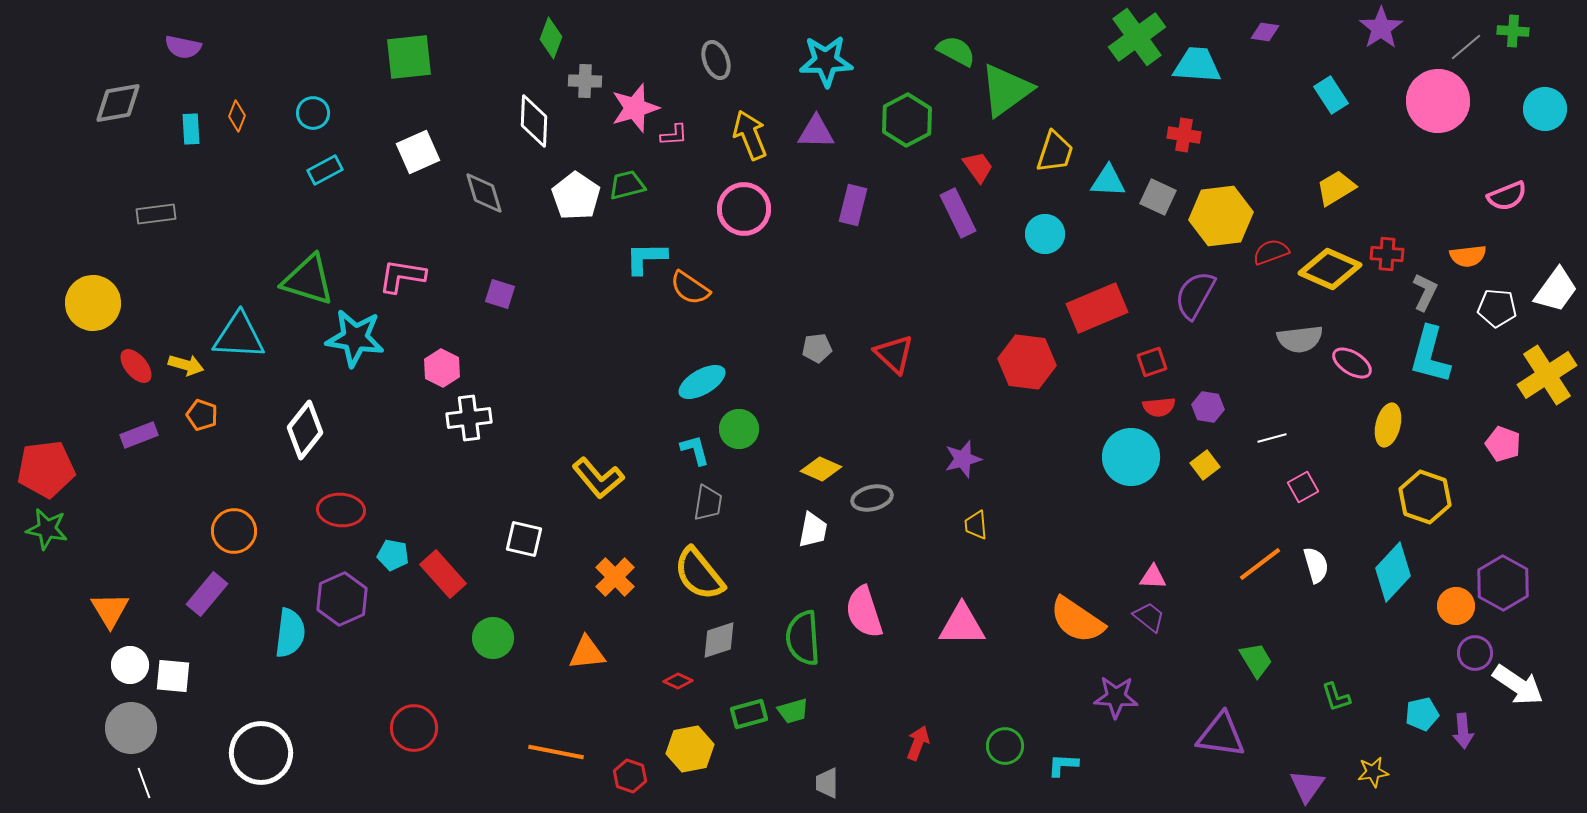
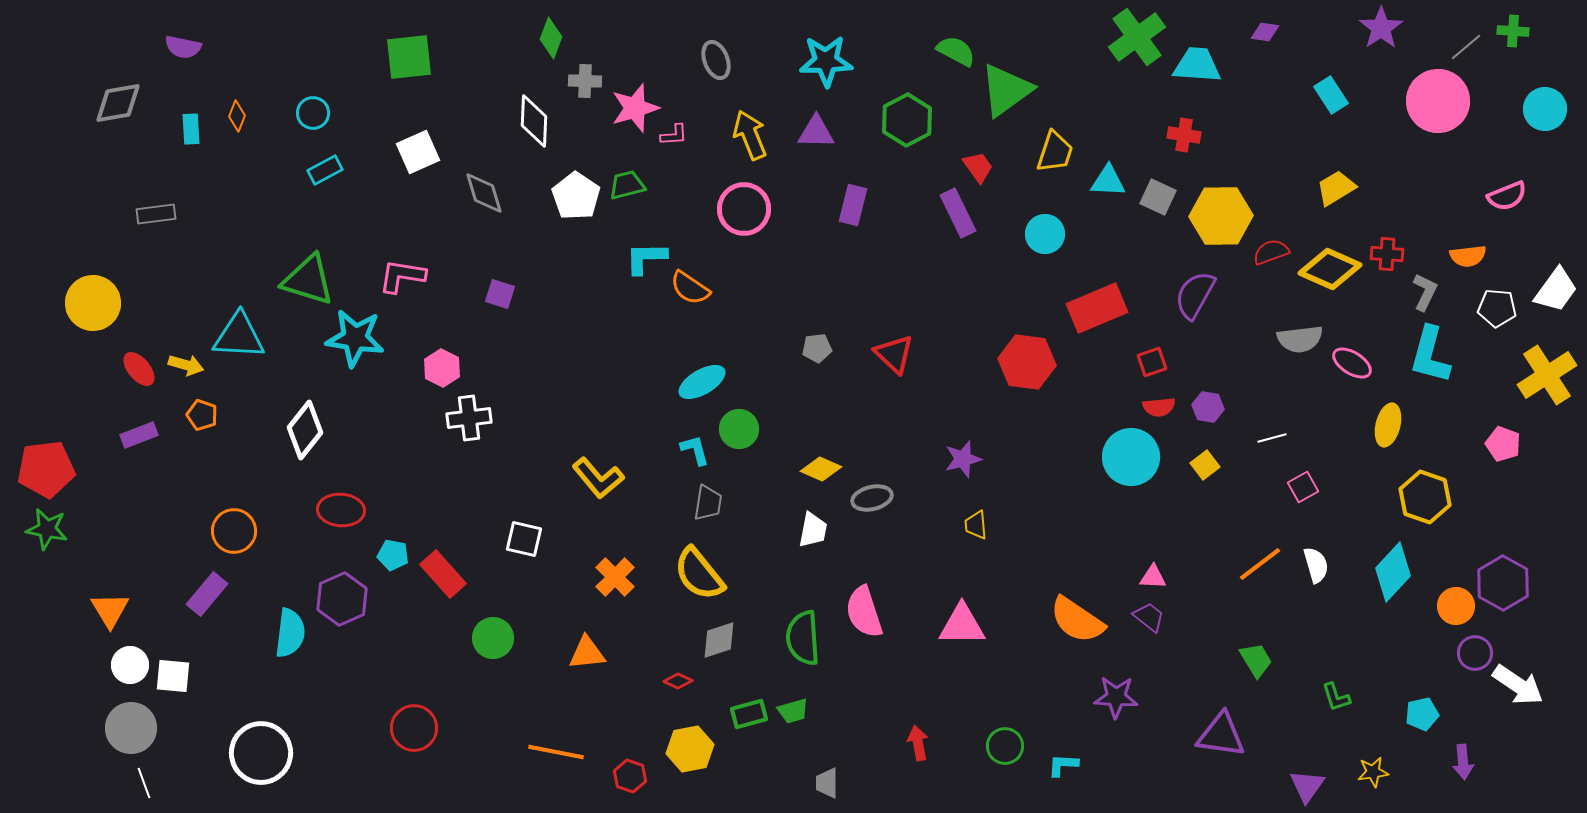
yellow hexagon at (1221, 216): rotated 6 degrees clockwise
red ellipse at (136, 366): moved 3 px right, 3 px down
purple arrow at (1463, 731): moved 31 px down
red arrow at (918, 743): rotated 32 degrees counterclockwise
